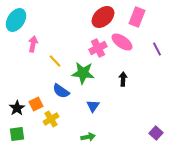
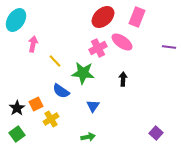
purple line: moved 12 px right, 2 px up; rotated 56 degrees counterclockwise
green square: rotated 28 degrees counterclockwise
